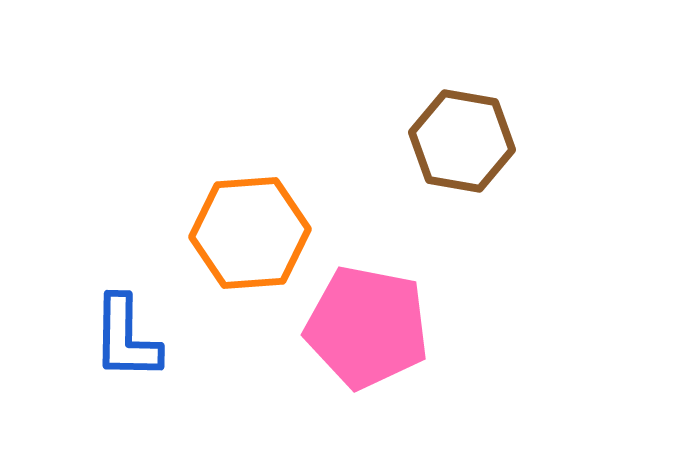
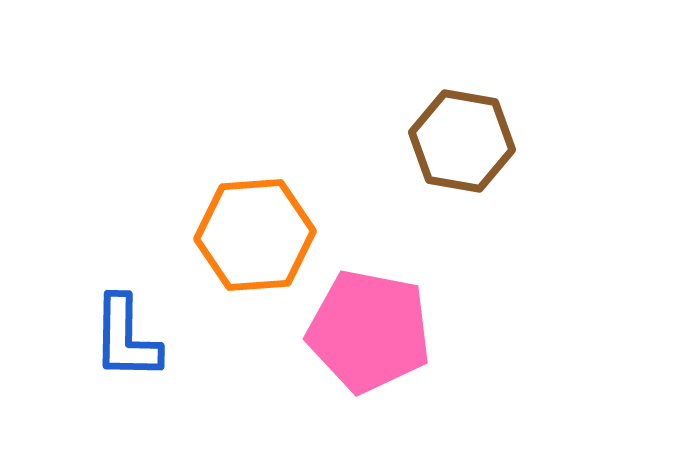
orange hexagon: moved 5 px right, 2 px down
pink pentagon: moved 2 px right, 4 px down
